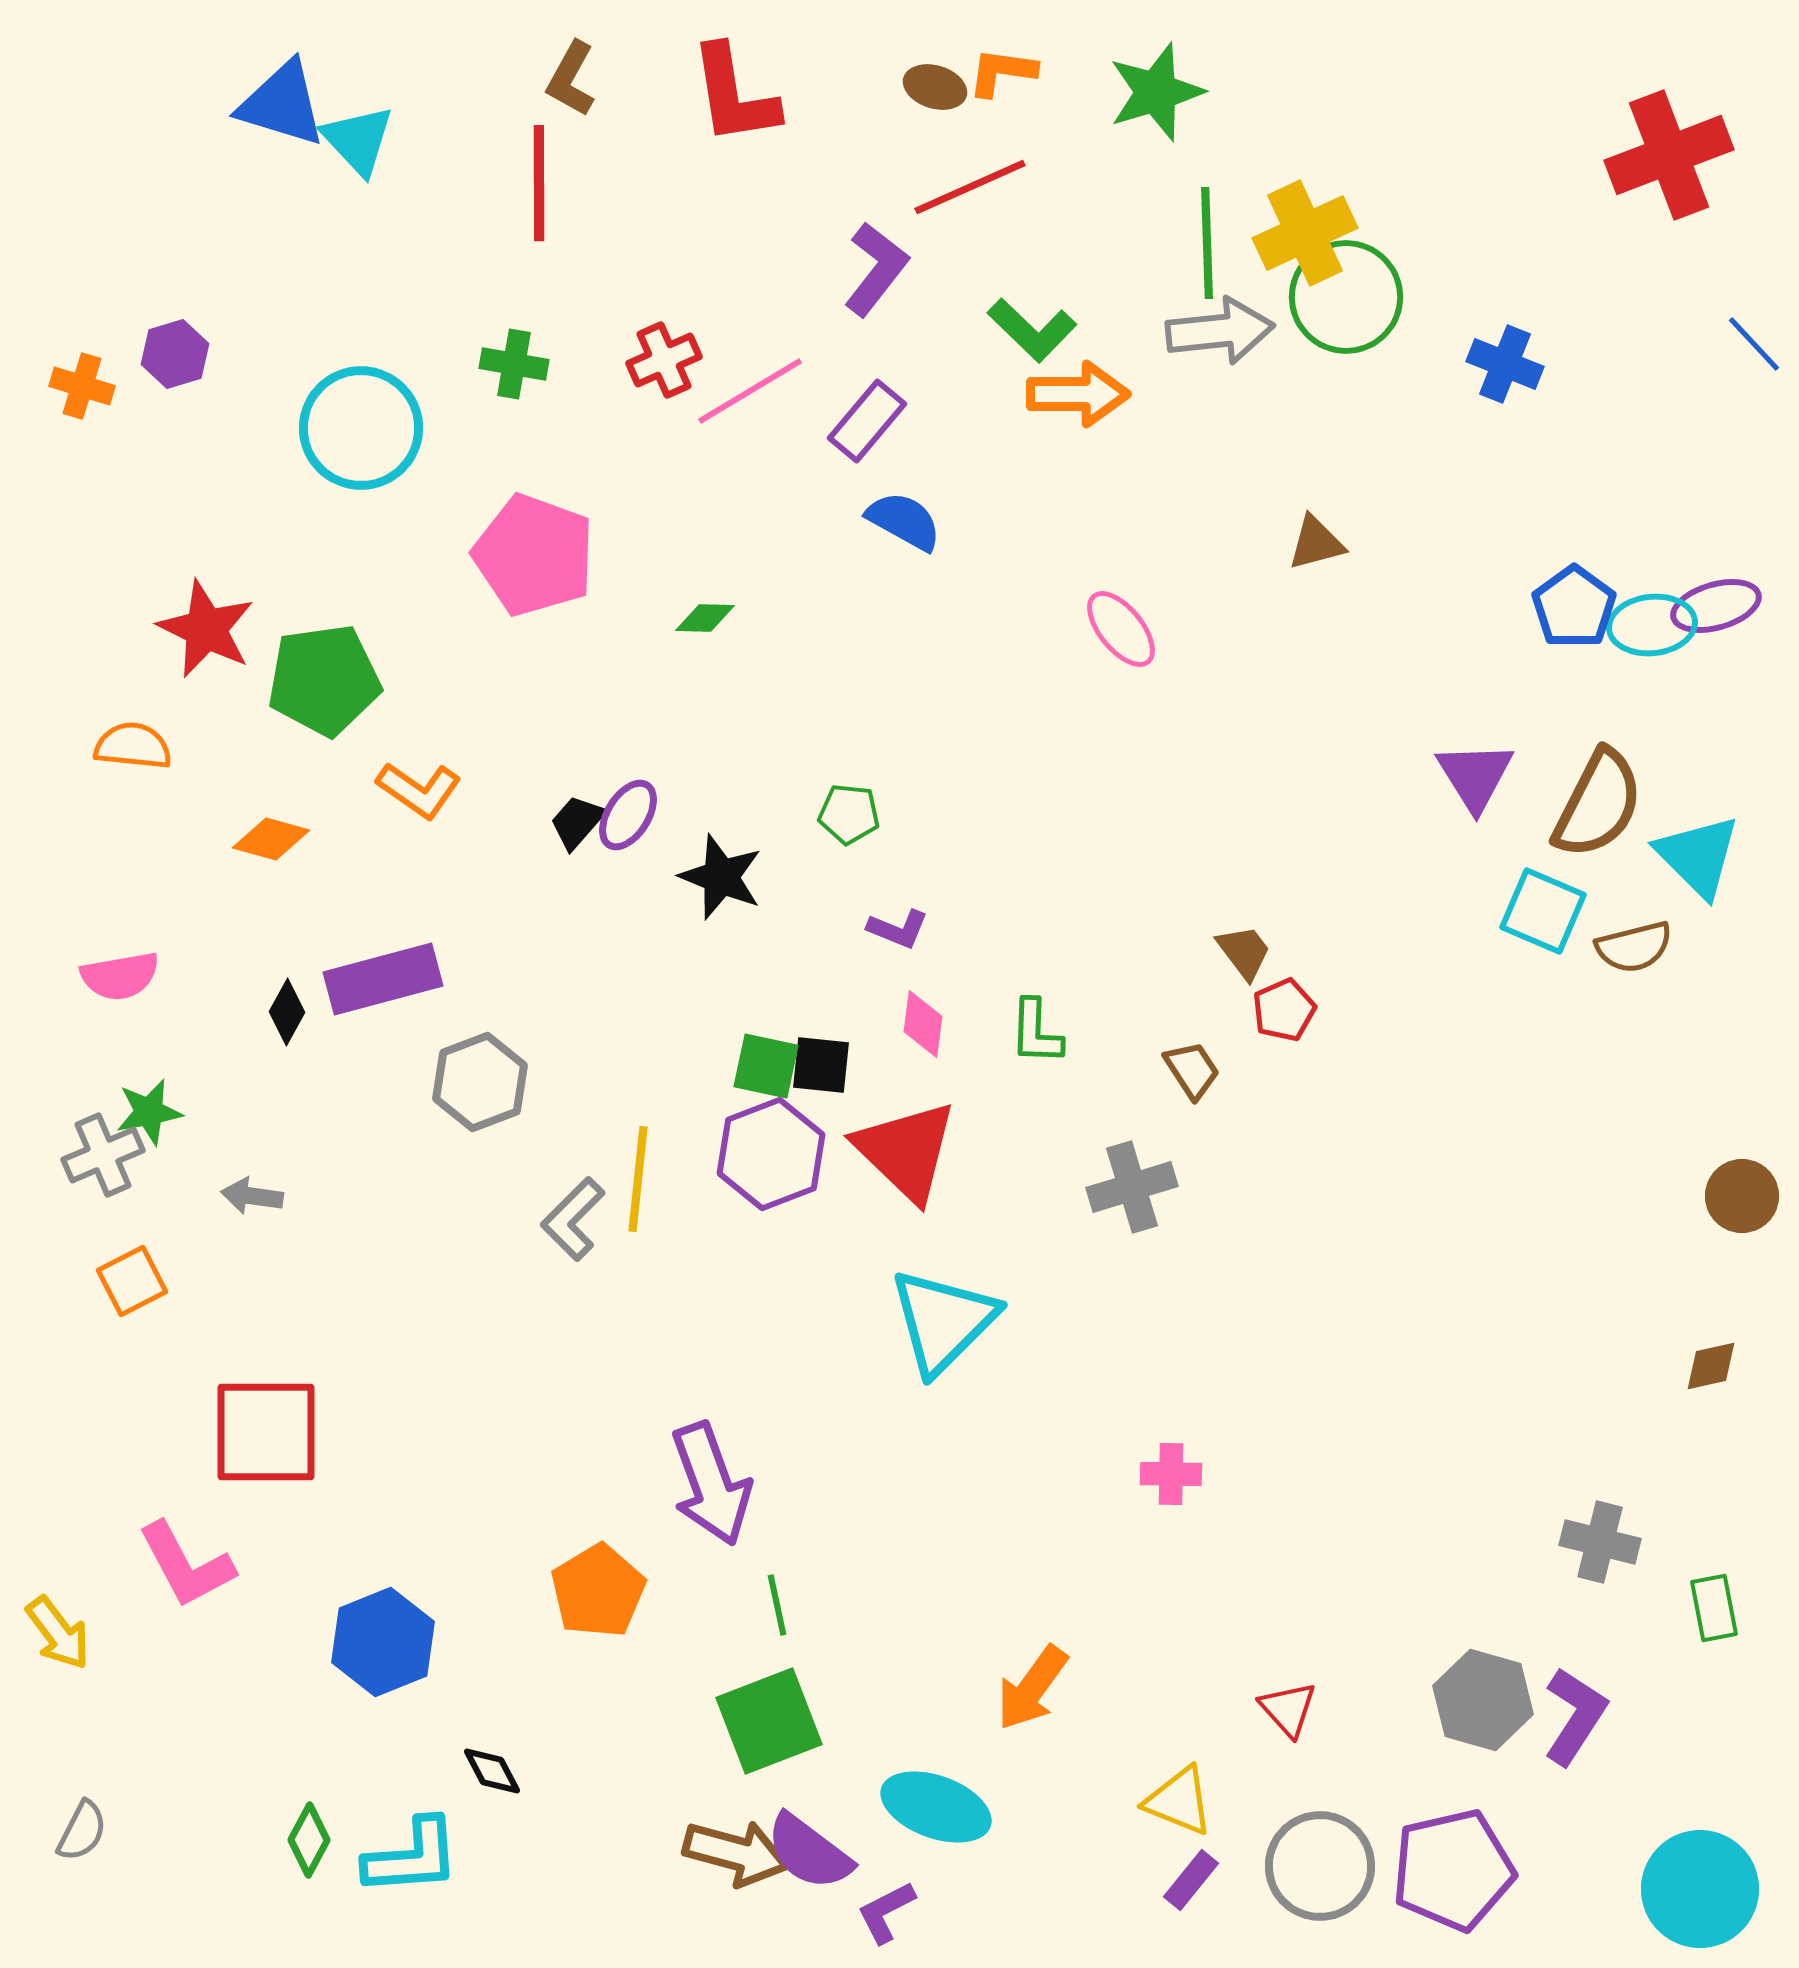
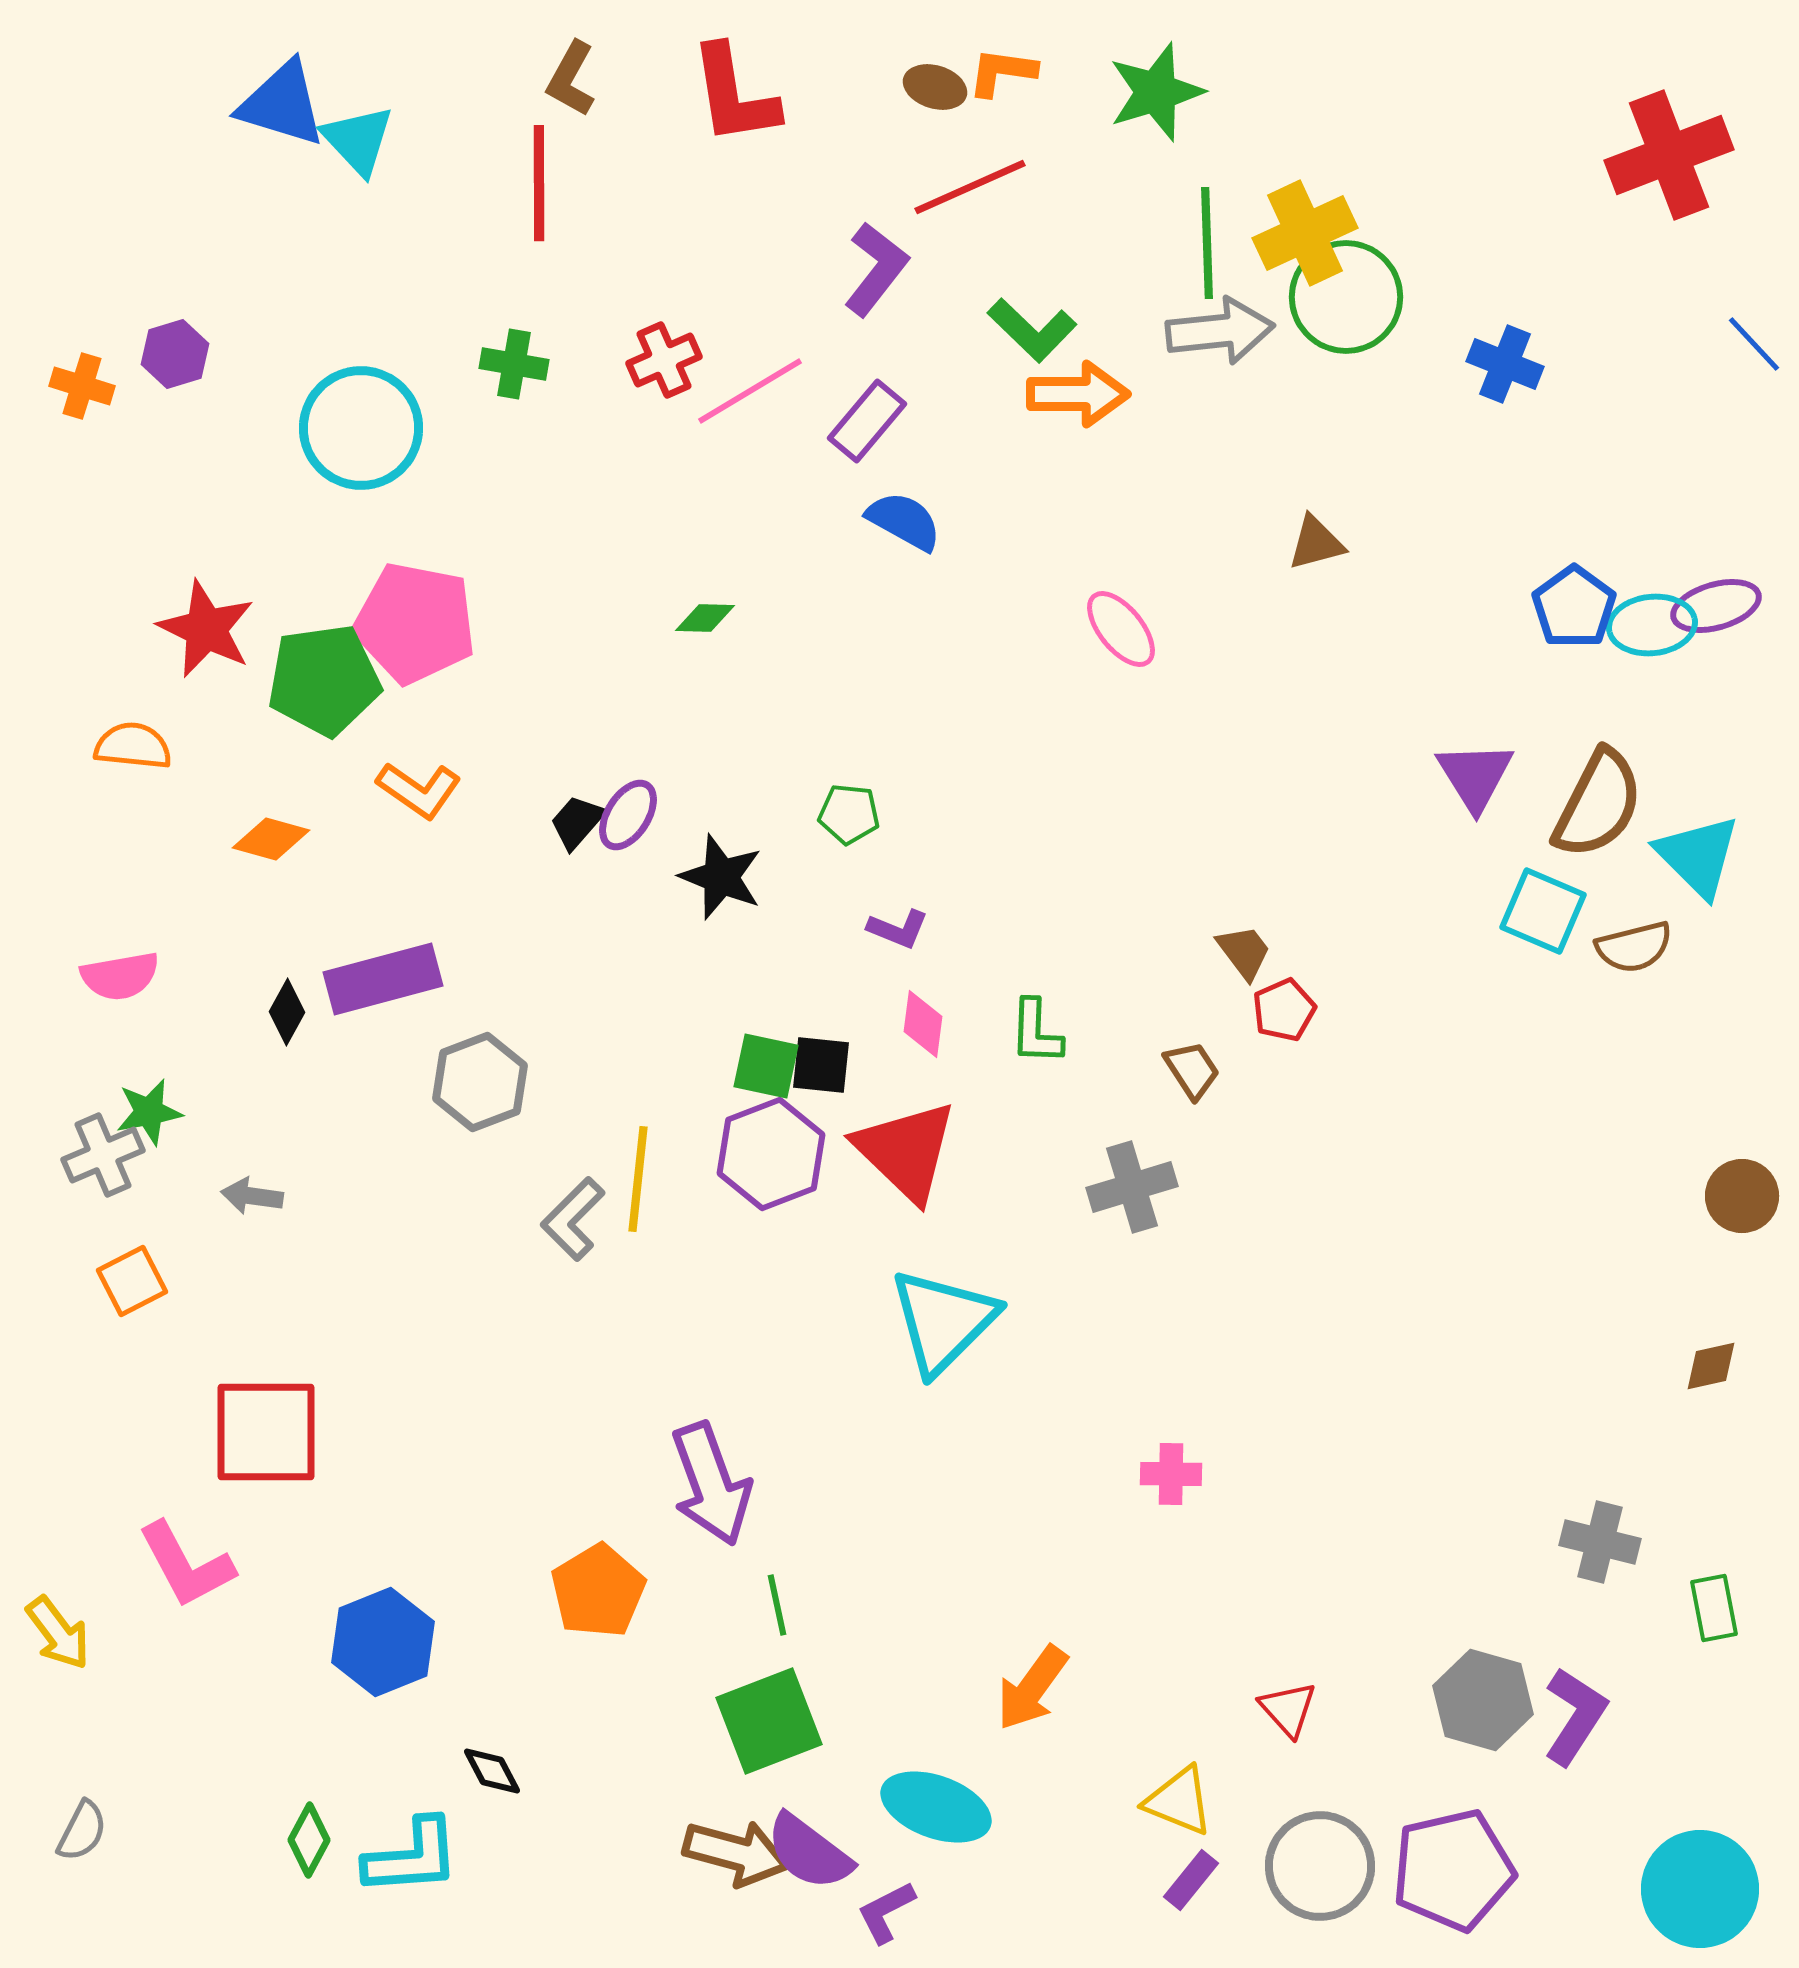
pink pentagon at (534, 555): moved 119 px left, 68 px down; rotated 9 degrees counterclockwise
